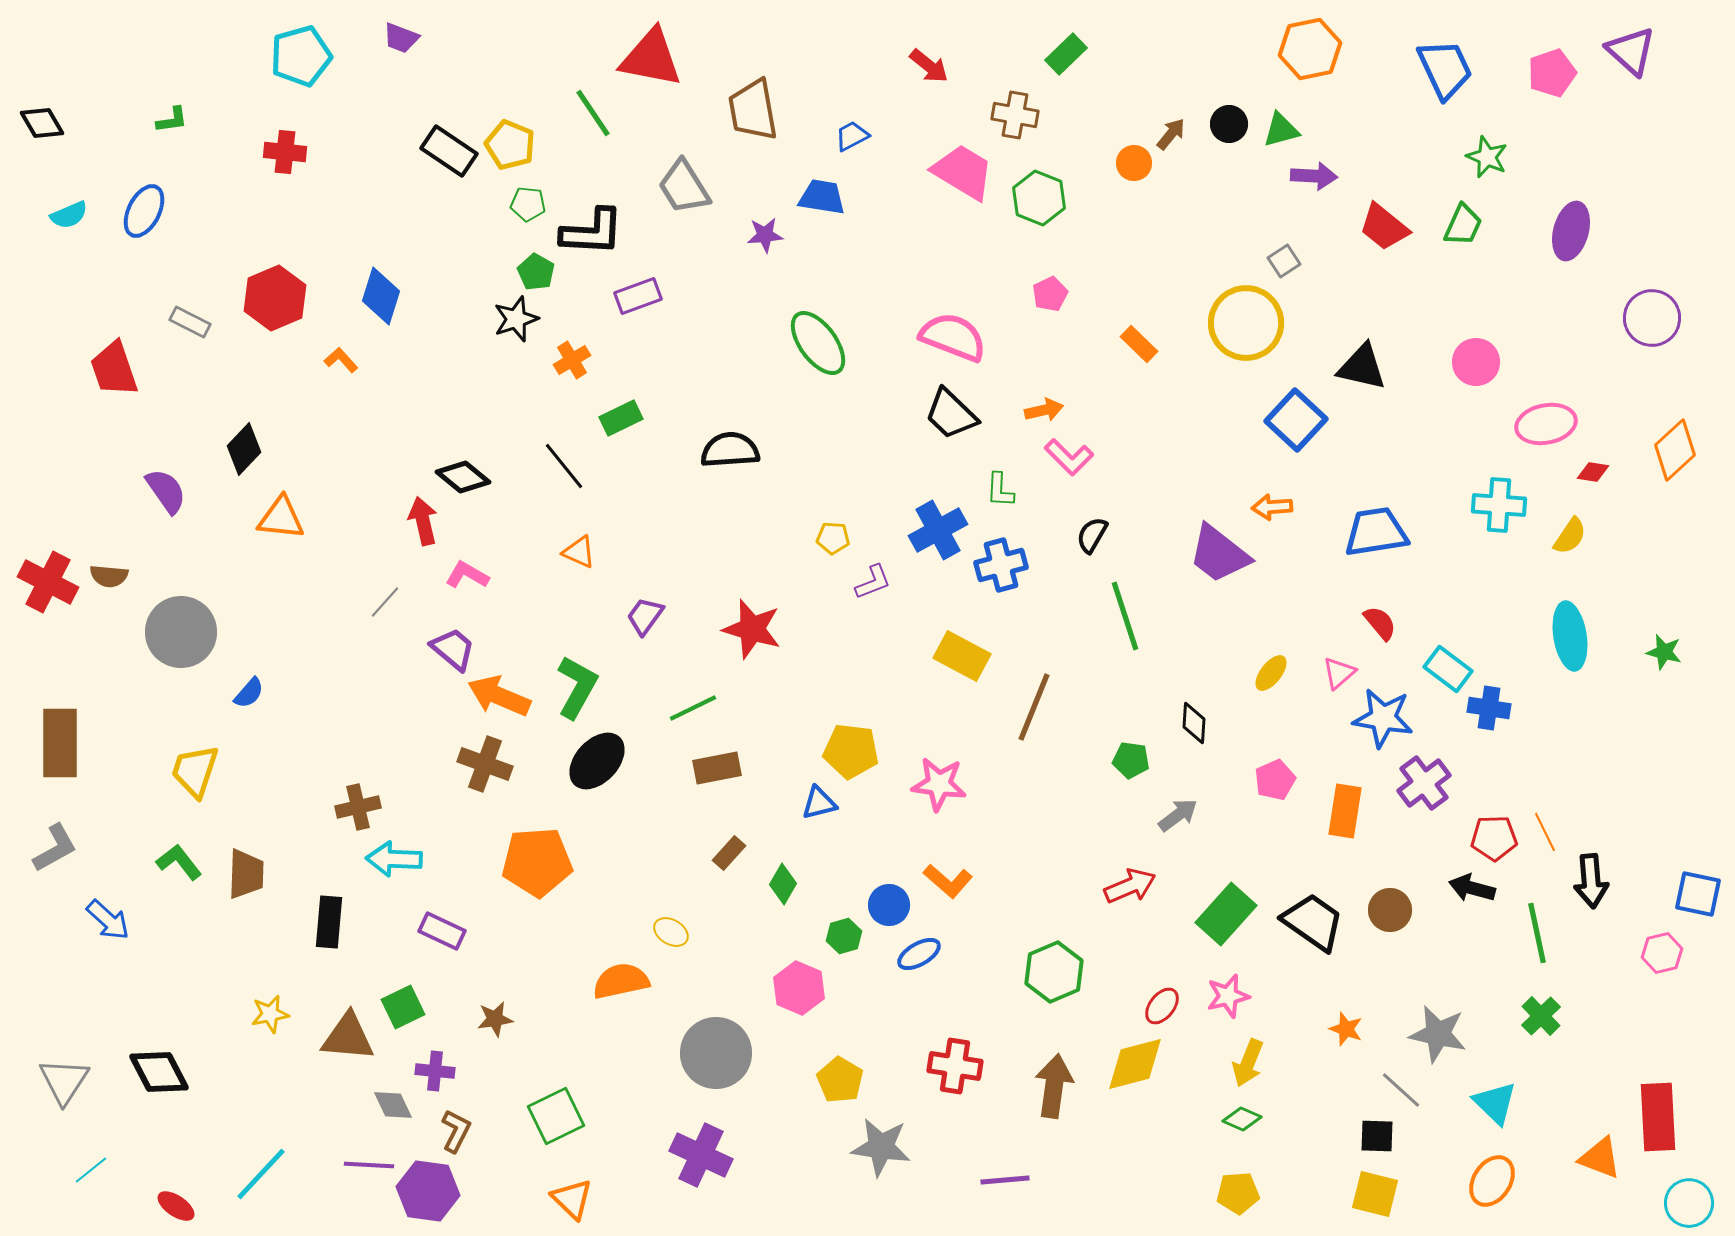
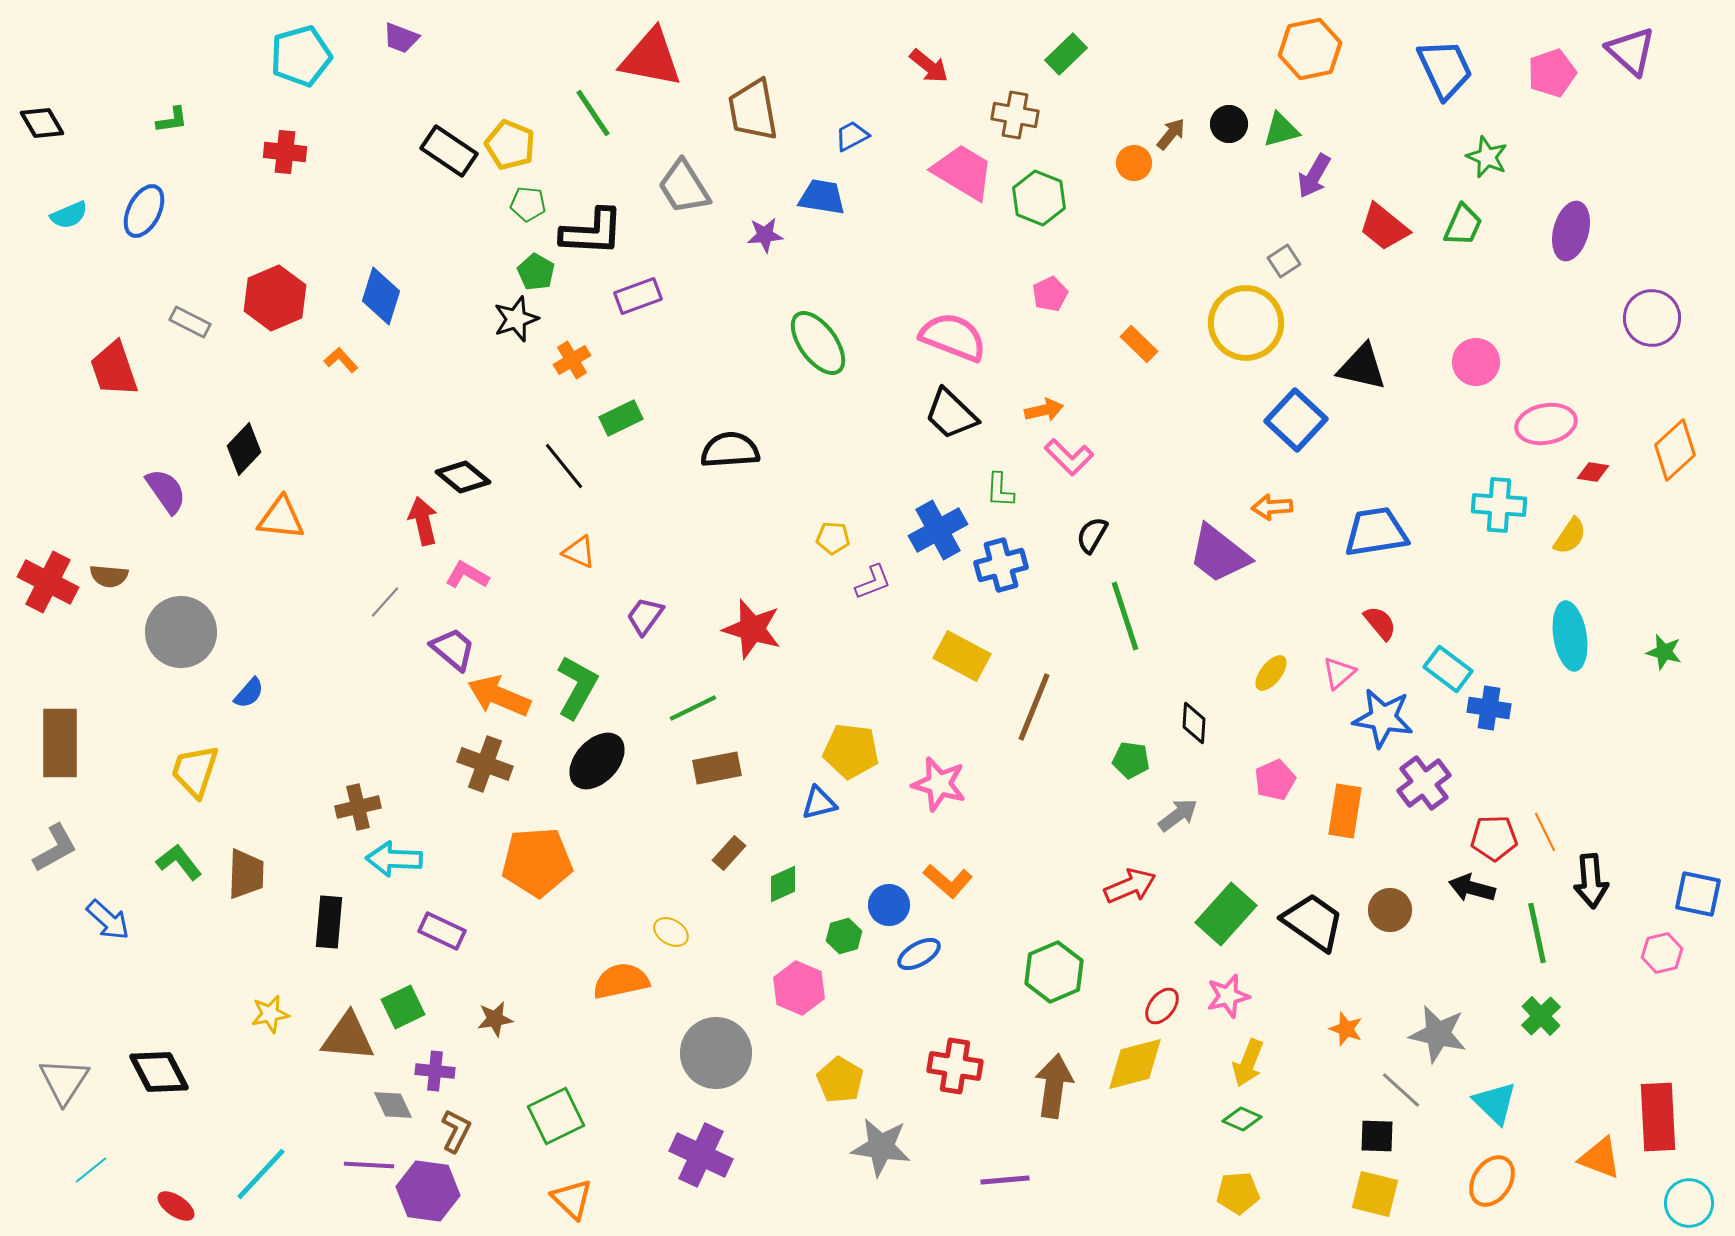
purple arrow at (1314, 176): rotated 117 degrees clockwise
pink star at (939, 784): rotated 8 degrees clockwise
green diamond at (783, 884): rotated 36 degrees clockwise
